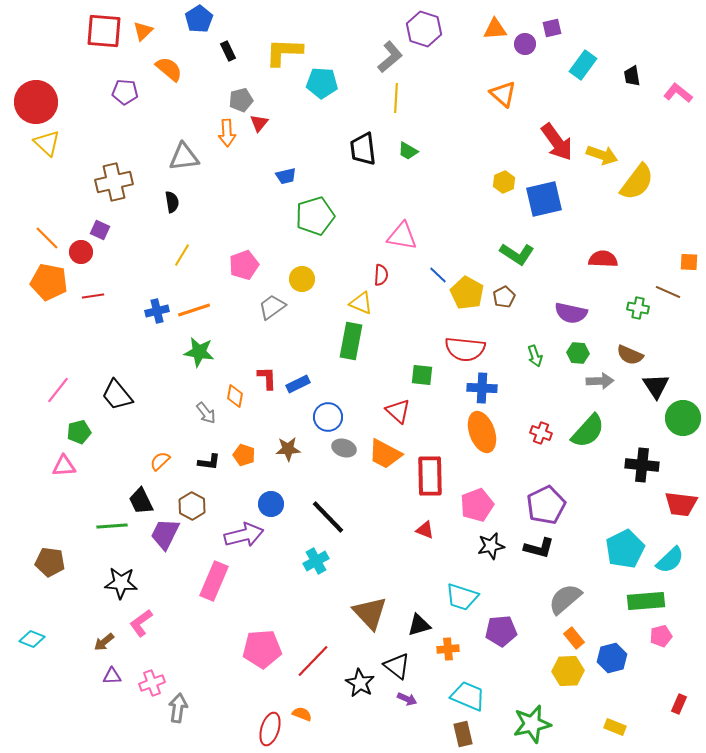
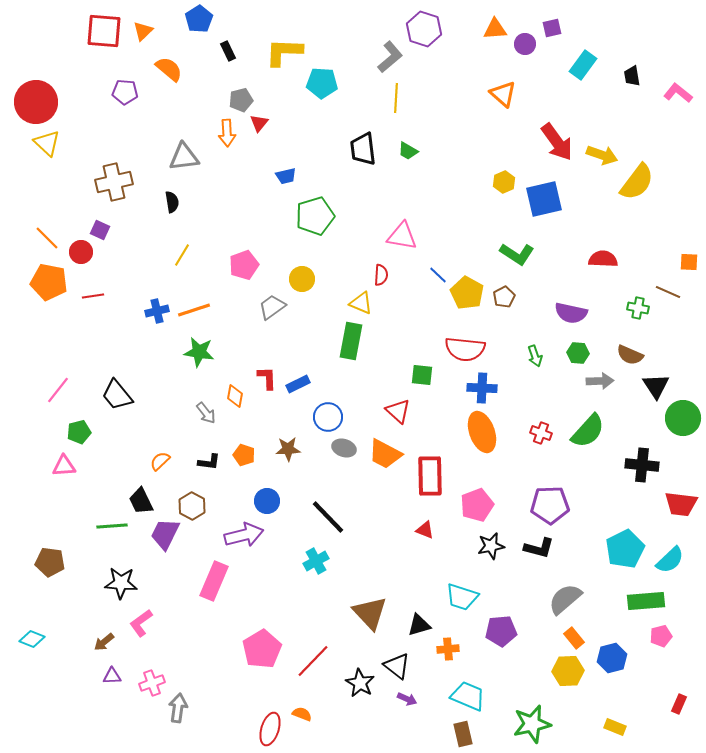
blue circle at (271, 504): moved 4 px left, 3 px up
purple pentagon at (546, 505): moved 4 px right; rotated 24 degrees clockwise
pink pentagon at (262, 649): rotated 27 degrees counterclockwise
